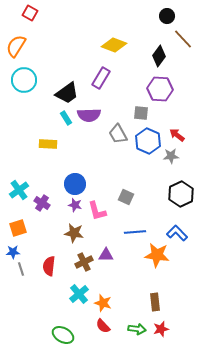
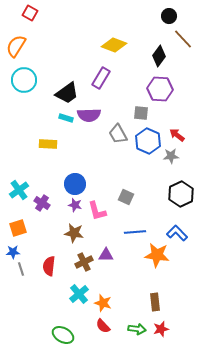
black circle at (167, 16): moved 2 px right
cyan rectangle at (66, 118): rotated 40 degrees counterclockwise
